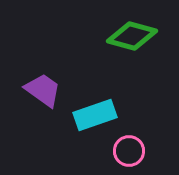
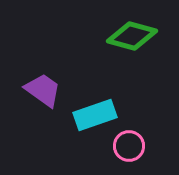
pink circle: moved 5 px up
